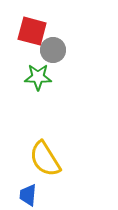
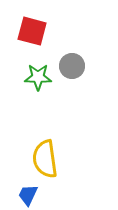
gray circle: moved 19 px right, 16 px down
yellow semicircle: rotated 24 degrees clockwise
blue trapezoid: rotated 20 degrees clockwise
